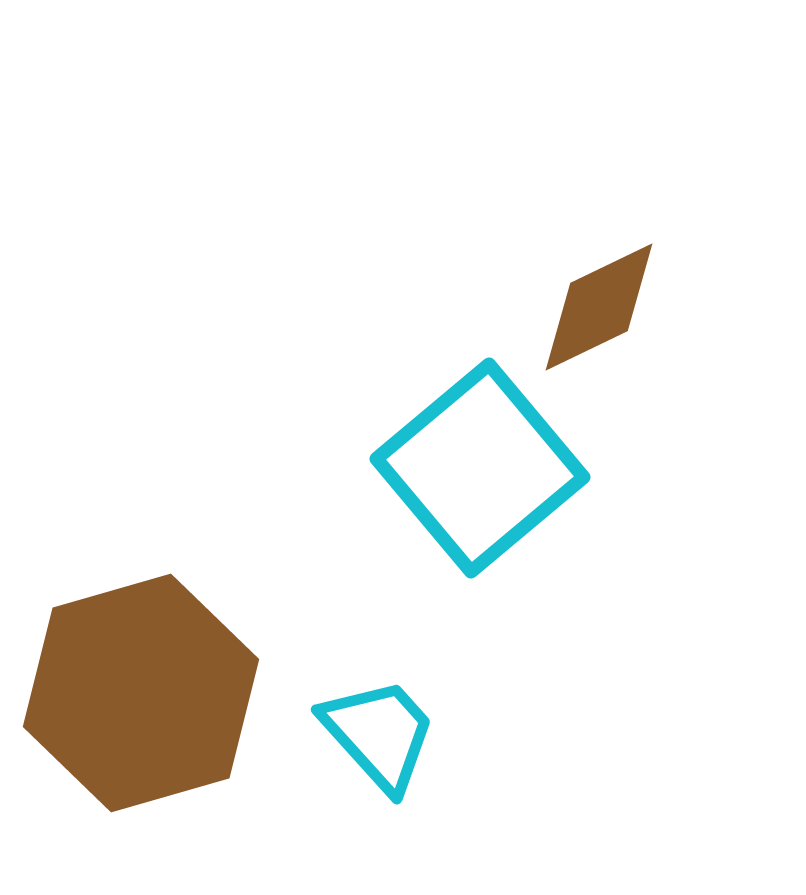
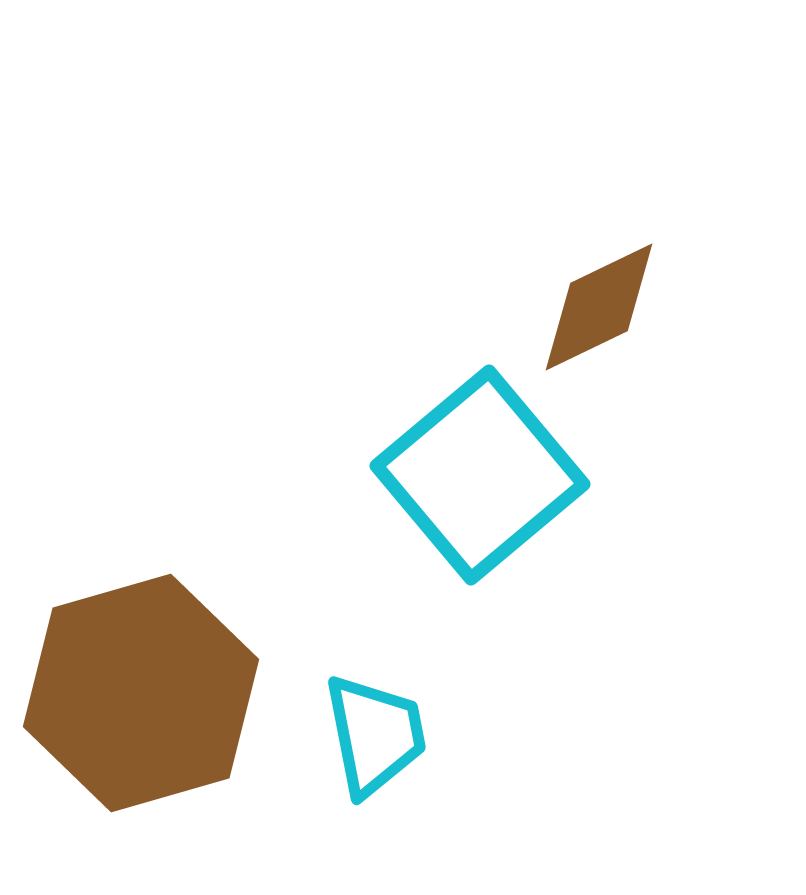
cyan square: moved 7 px down
cyan trapezoid: moved 4 px left, 1 px down; rotated 31 degrees clockwise
